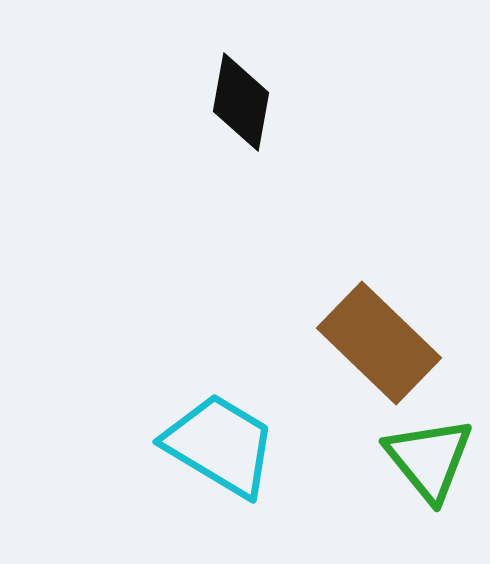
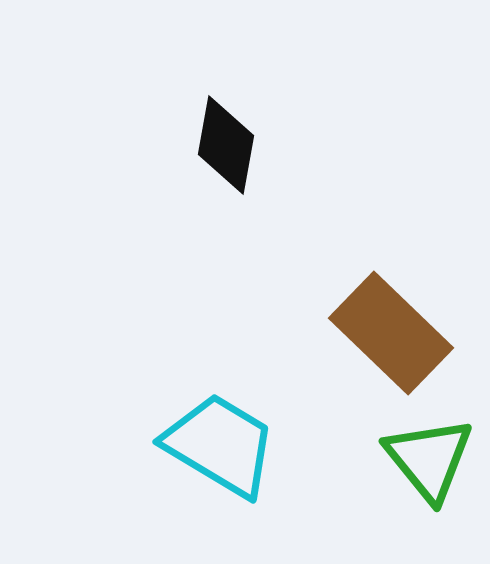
black diamond: moved 15 px left, 43 px down
brown rectangle: moved 12 px right, 10 px up
